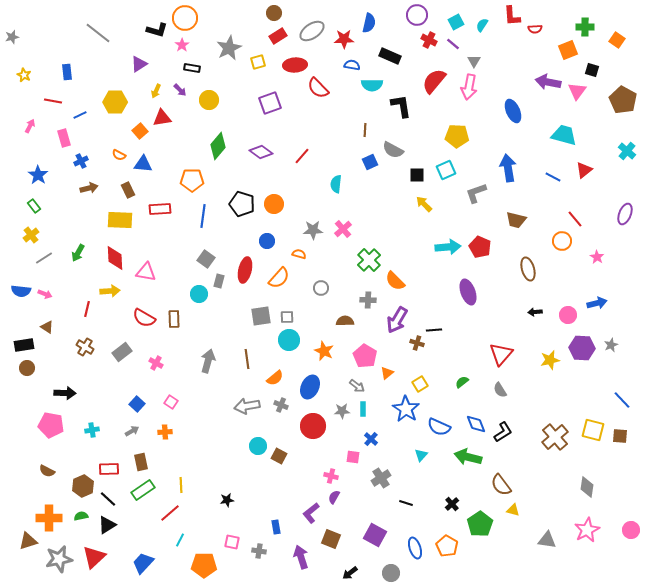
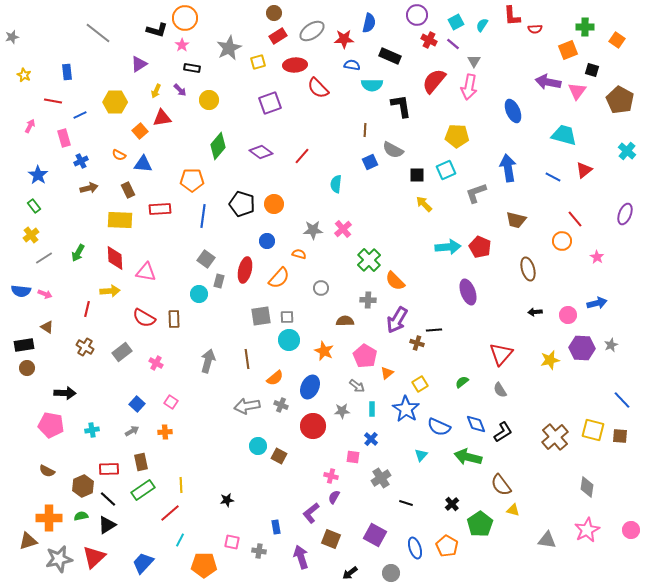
brown pentagon at (623, 100): moved 3 px left
cyan rectangle at (363, 409): moved 9 px right
